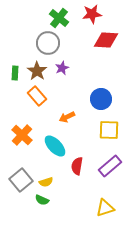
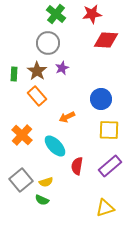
green cross: moved 3 px left, 4 px up
green rectangle: moved 1 px left, 1 px down
